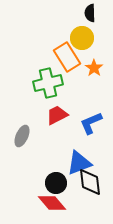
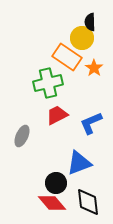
black semicircle: moved 9 px down
orange rectangle: rotated 24 degrees counterclockwise
black diamond: moved 2 px left, 20 px down
